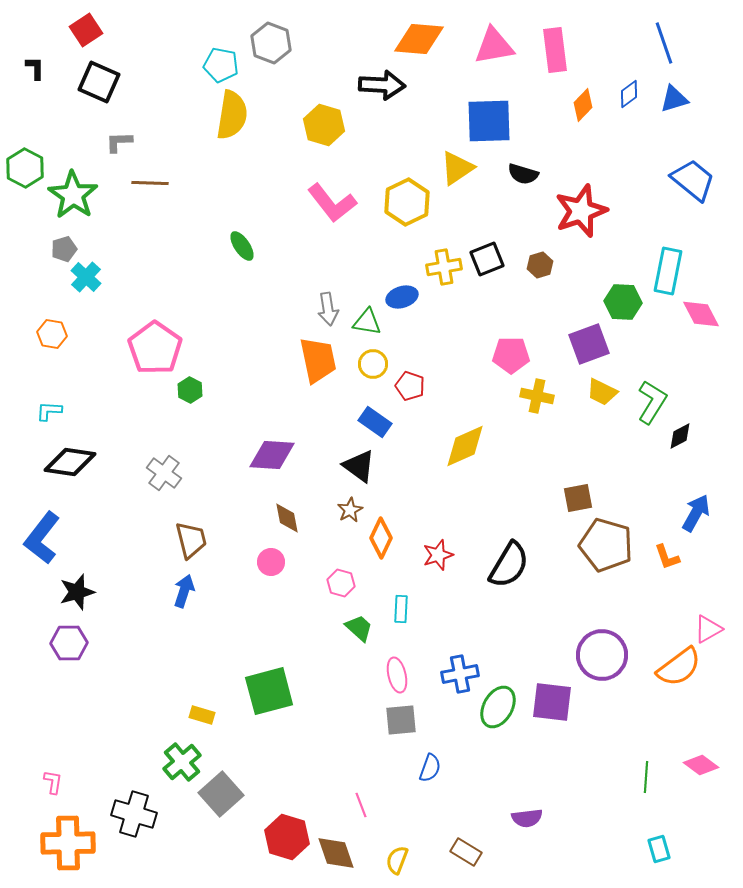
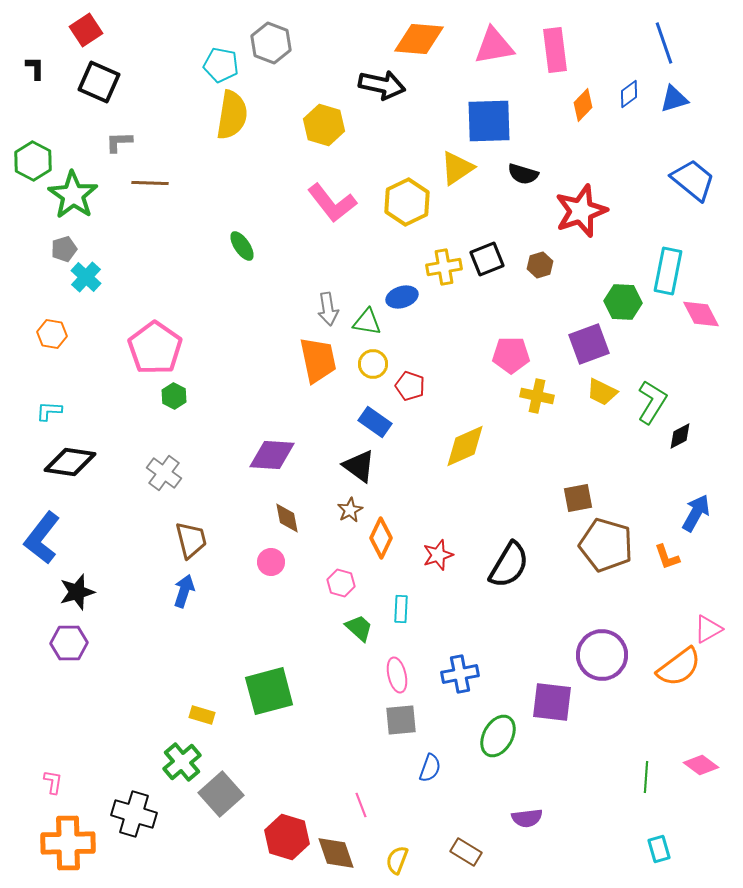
black arrow at (382, 85): rotated 9 degrees clockwise
green hexagon at (25, 168): moved 8 px right, 7 px up
green hexagon at (190, 390): moved 16 px left, 6 px down
green ellipse at (498, 707): moved 29 px down
